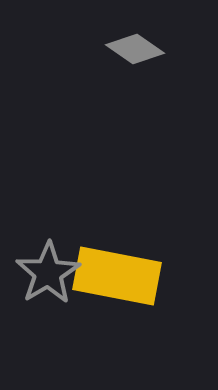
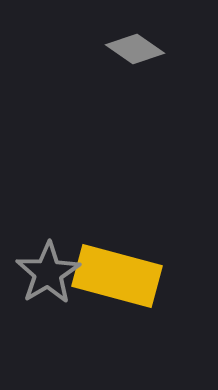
yellow rectangle: rotated 4 degrees clockwise
